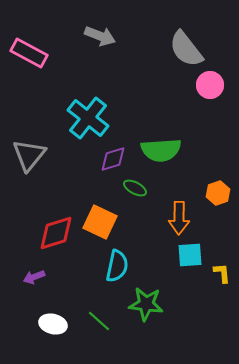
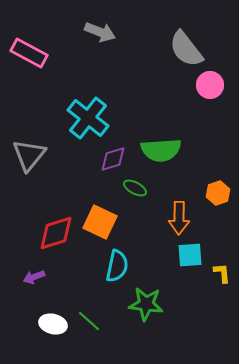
gray arrow: moved 4 px up
green line: moved 10 px left
